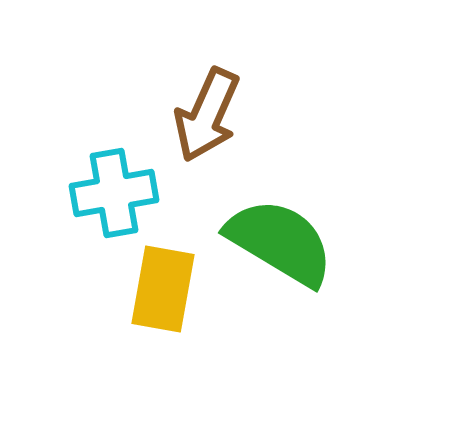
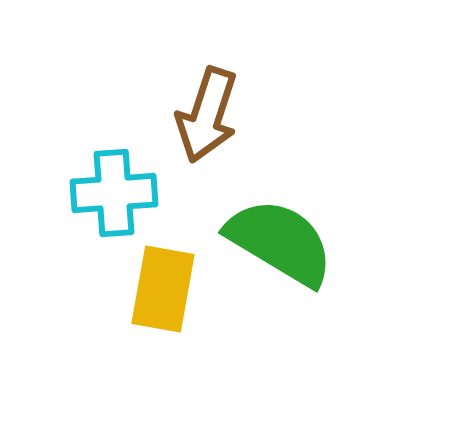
brown arrow: rotated 6 degrees counterclockwise
cyan cross: rotated 6 degrees clockwise
